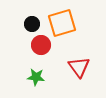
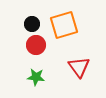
orange square: moved 2 px right, 2 px down
red circle: moved 5 px left
